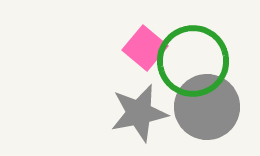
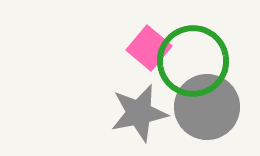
pink square: moved 4 px right
